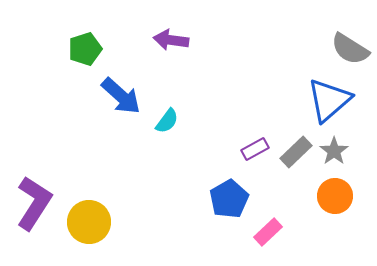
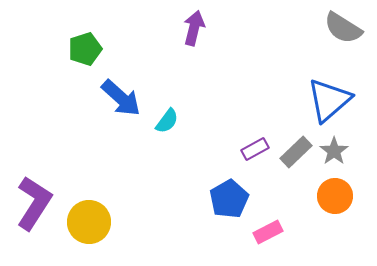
purple arrow: moved 23 px right, 12 px up; rotated 96 degrees clockwise
gray semicircle: moved 7 px left, 21 px up
blue arrow: moved 2 px down
pink rectangle: rotated 16 degrees clockwise
